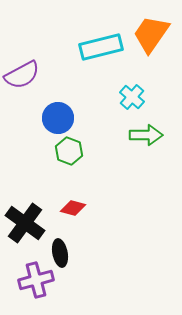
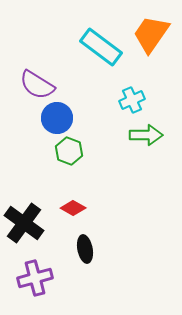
cyan rectangle: rotated 51 degrees clockwise
purple semicircle: moved 15 px right, 10 px down; rotated 60 degrees clockwise
cyan cross: moved 3 px down; rotated 25 degrees clockwise
blue circle: moved 1 px left
red diamond: rotated 15 degrees clockwise
black cross: moved 1 px left
black ellipse: moved 25 px right, 4 px up
purple cross: moved 1 px left, 2 px up
